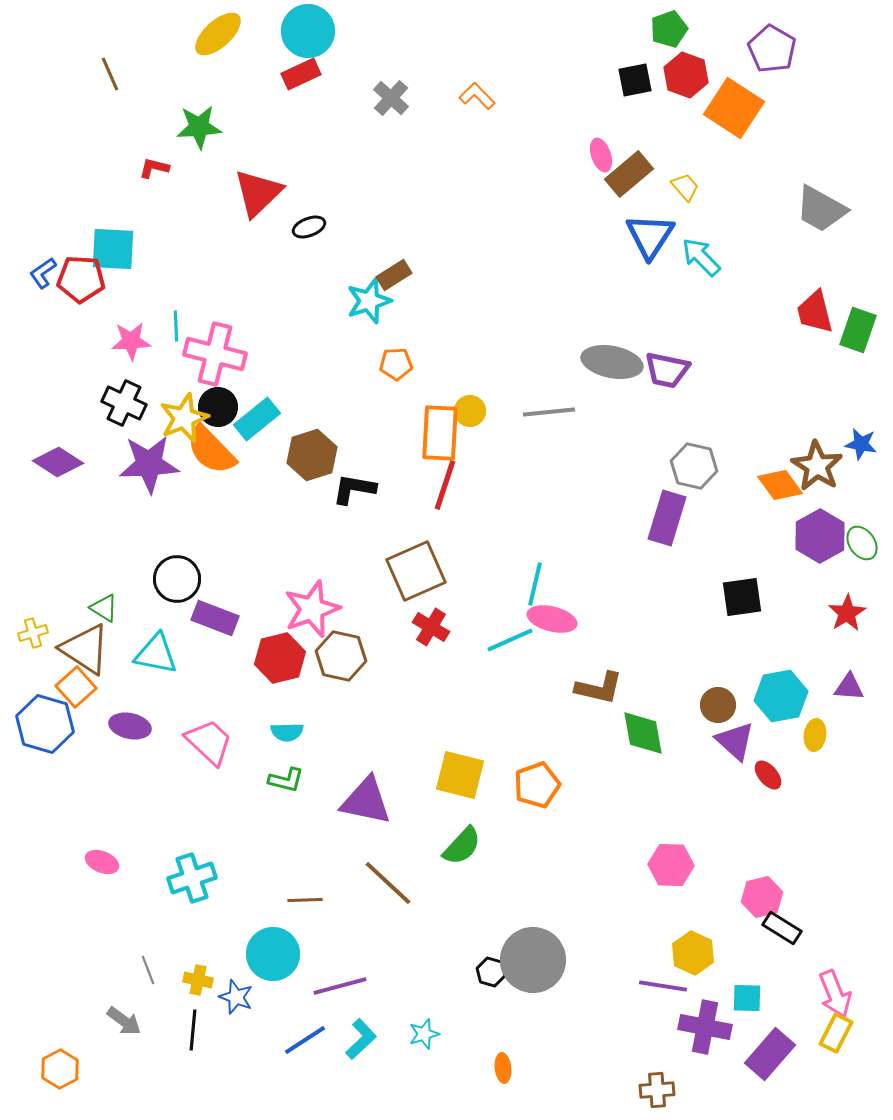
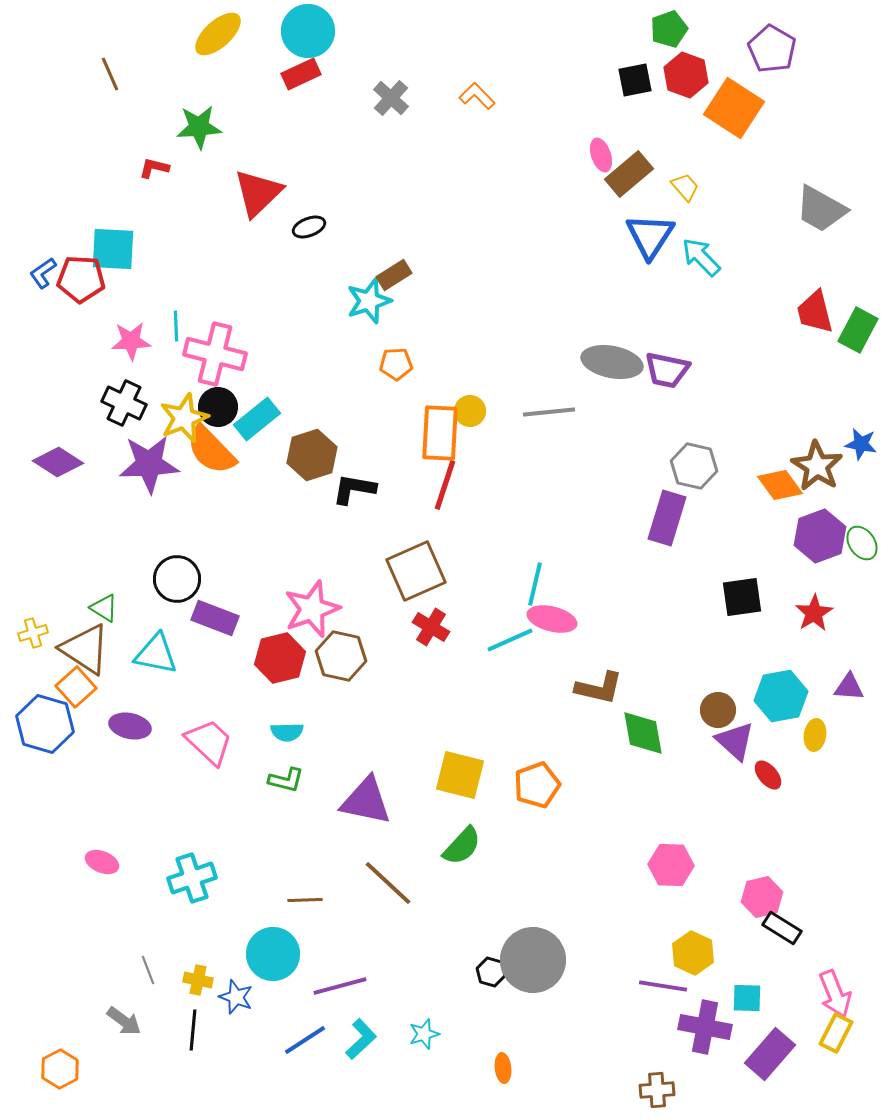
green rectangle at (858, 330): rotated 9 degrees clockwise
purple hexagon at (820, 536): rotated 9 degrees clockwise
red star at (847, 613): moved 33 px left
brown circle at (718, 705): moved 5 px down
